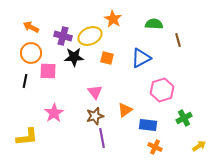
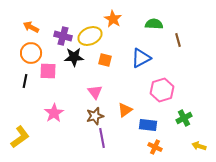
orange square: moved 2 px left, 2 px down
yellow L-shape: moved 7 px left; rotated 30 degrees counterclockwise
yellow arrow: rotated 128 degrees counterclockwise
